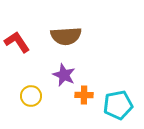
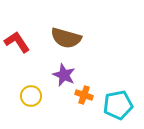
brown semicircle: moved 2 px down; rotated 20 degrees clockwise
orange cross: rotated 18 degrees clockwise
